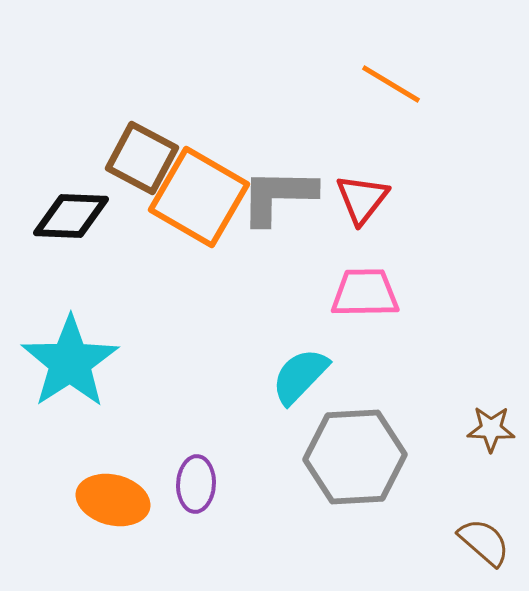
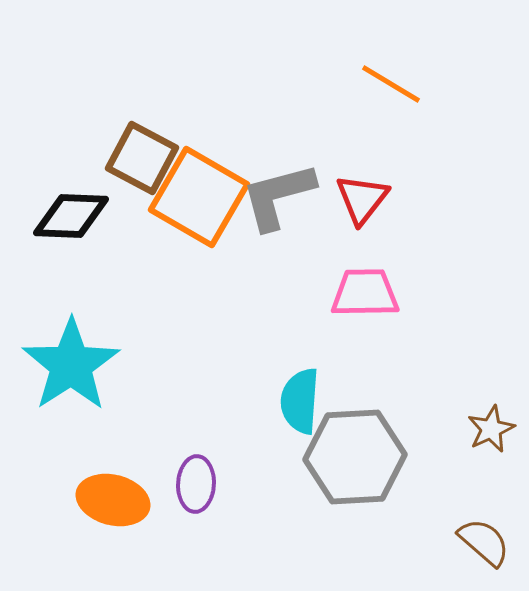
gray L-shape: rotated 16 degrees counterclockwise
cyan star: moved 1 px right, 3 px down
cyan semicircle: moved 25 px down; rotated 40 degrees counterclockwise
brown star: rotated 27 degrees counterclockwise
